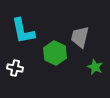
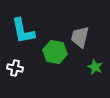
green hexagon: moved 1 px up; rotated 15 degrees counterclockwise
